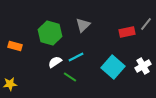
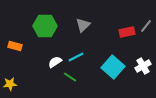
gray line: moved 2 px down
green hexagon: moved 5 px left, 7 px up; rotated 15 degrees counterclockwise
